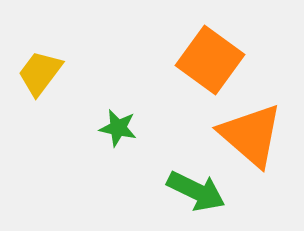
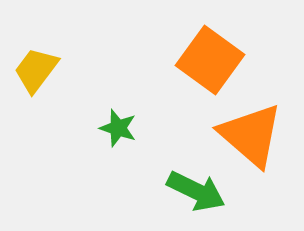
yellow trapezoid: moved 4 px left, 3 px up
green star: rotated 6 degrees clockwise
